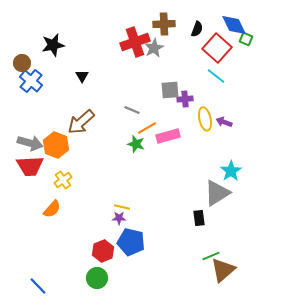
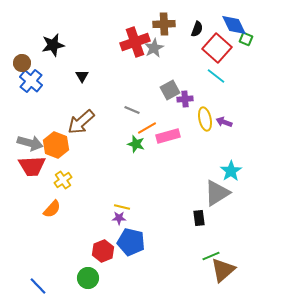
gray square: rotated 24 degrees counterclockwise
red trapezoid: moved 2 px right
green circle: moved 9 px left
